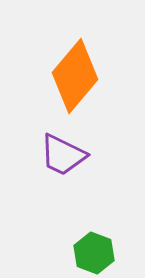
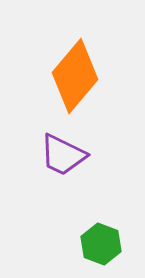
green hexagon: moved 7 px right, 9 px up
